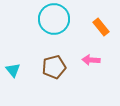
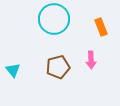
orange rectangle: rotated 18 degrees clockwise
pink arrow: rotated 96 degrees counterclockwise
brown pentagon: moved 4 px right
